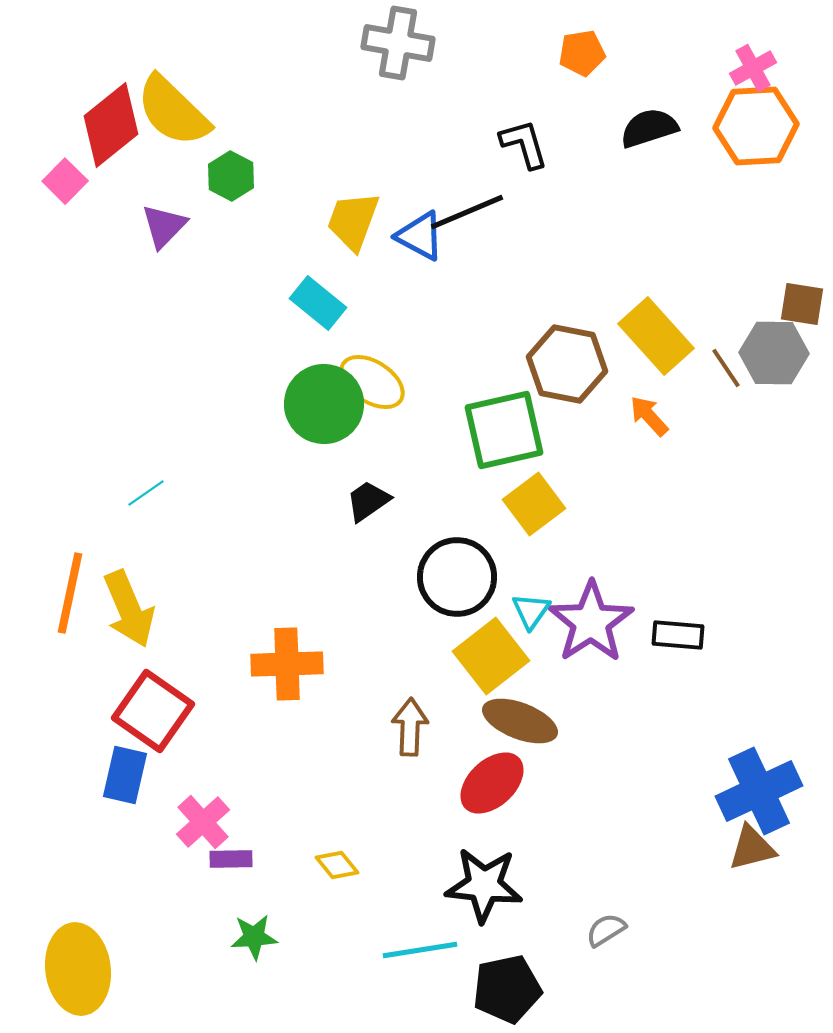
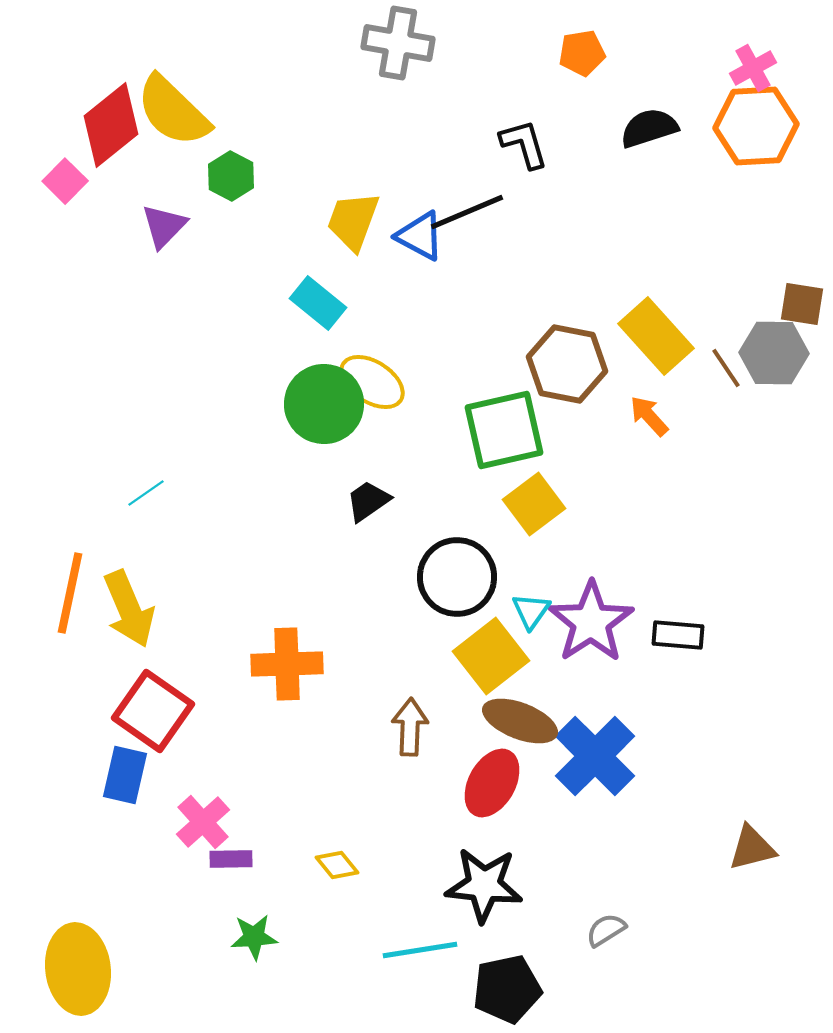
red ellipse at (492, 783): rotated 18 degrees counterclockwise
blue cross at (759, 791): moved 164 px left, 35 px up; rotated 20 degrees counterclockwise
